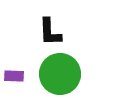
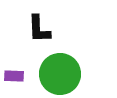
black L-shape: moved 11 px left, 3 px up
